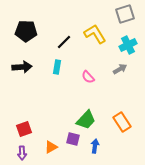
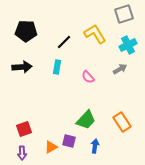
gray square: moved 1 px left
purple square: moved 4 px left, 2 px down
